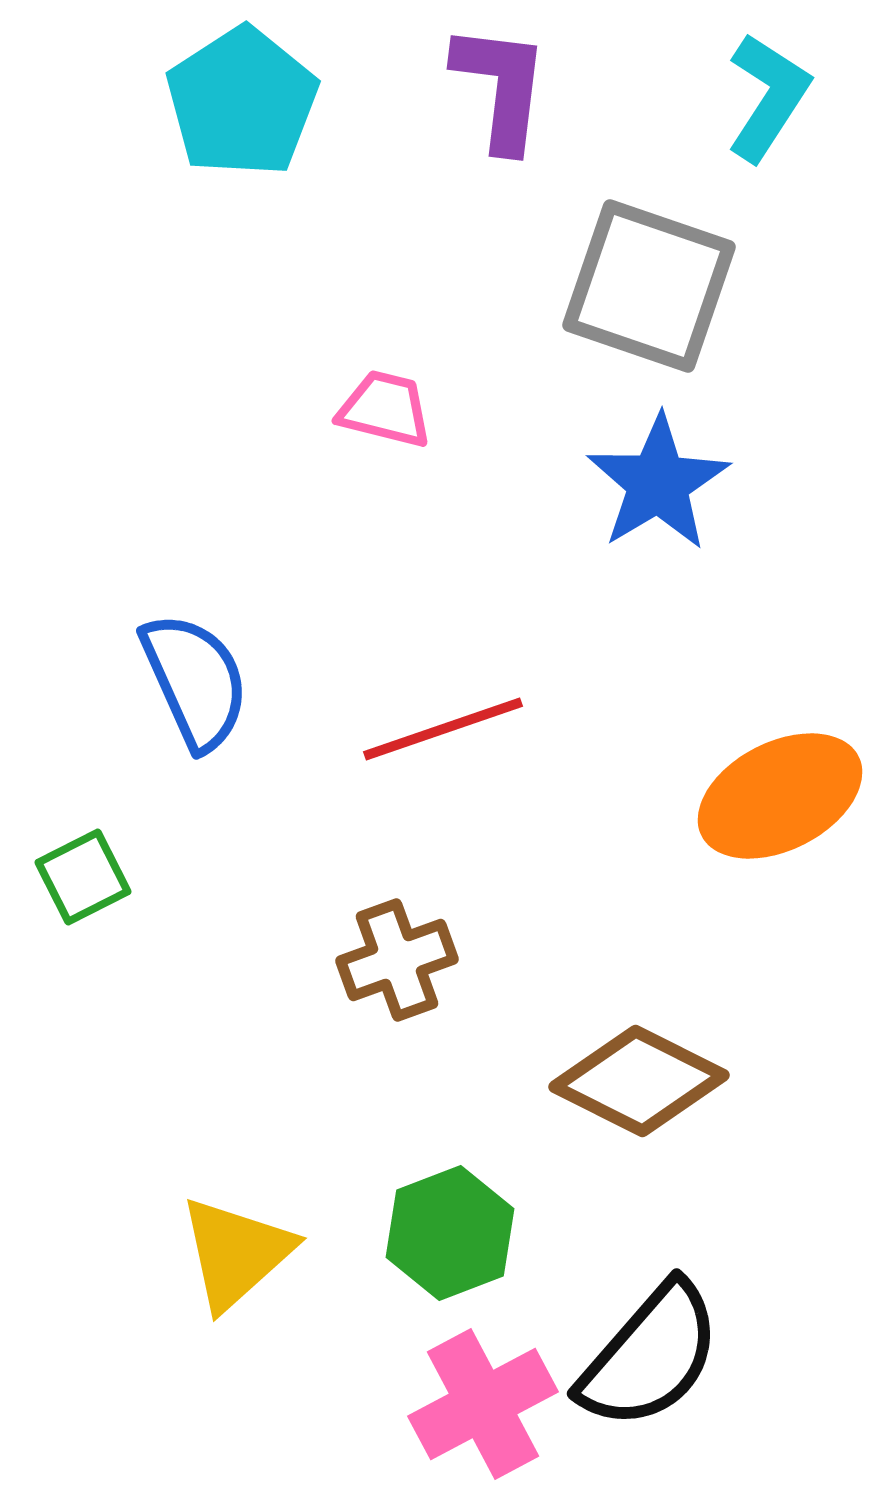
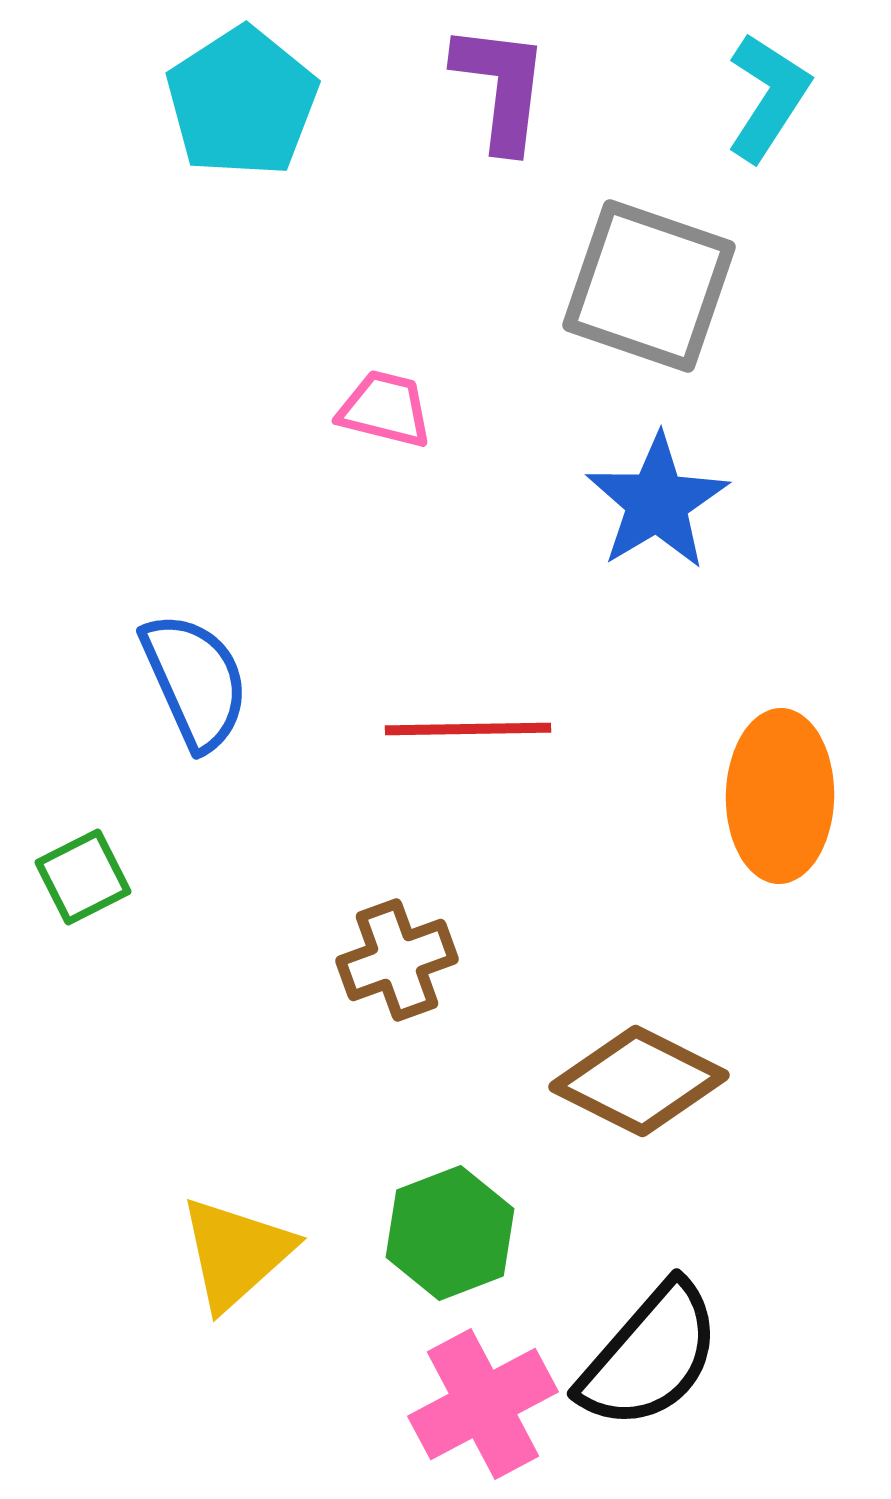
blue star: moved 1 px left, 19 px down
red line: moved 25 px right; rotated 18 degrees clockwise
orange ellipse: rotated 62 degrees counterclockwise
